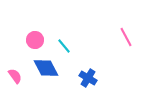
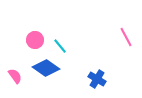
cyan line: moved 4 px left
blue diamond: rotated 28 degrees counterclockwise
blue cross: moved 9 px right, 1 px down
